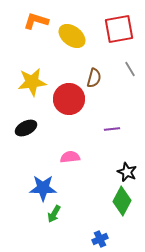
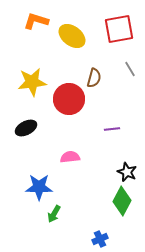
blue star: moved 4 px left, 1 px up
